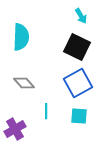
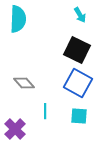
cyan arrow: moved 1 px left, 1 px up
cyan semicircle: moved 3 px left, 18 px up
black square: moved 3 px down
blue square: rotated 32 degrees counterclockwise
cyan line: moved 1 px left
purple cross: rotated 15 degrees counterclockwise
